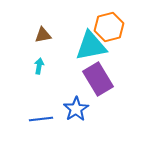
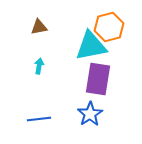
brown triangle: moved 4 px left, 8 px up
purple rectangle: rotated 40 degrees clockwise
blue star: moved 14 px right, 5 px down
blue line: moved 2 px left
